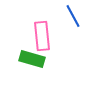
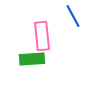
green rectangle: rotated 20 degrees counterclockwise
